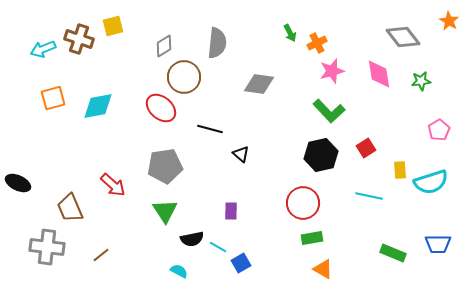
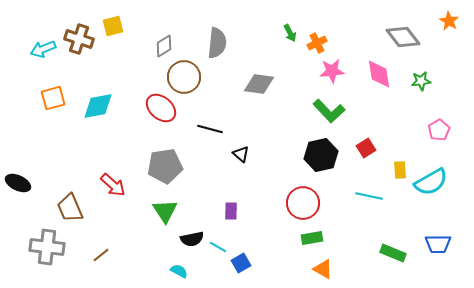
pink star at (332, 71): rotated 10 degrees clockwise
cyan semicircle at (431, 182): rotated 12 degrees counterclockwise
